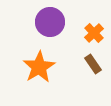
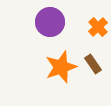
orange cross: moved 4 px right, 6 px up
orange star: moved 22 px right; rotated 12 degrees clockwise
